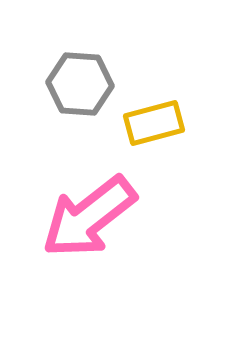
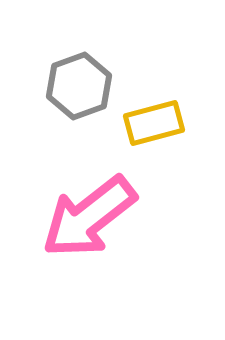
gray hexagon: moved 1 px left, 2 px down; rotated 24 degrees counterclockwise
